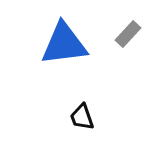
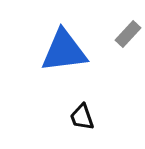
blue triangle: moved 7 px down
